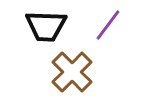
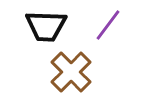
brown cross: moved 1 px left
